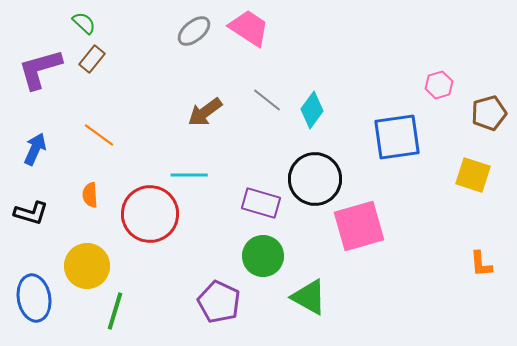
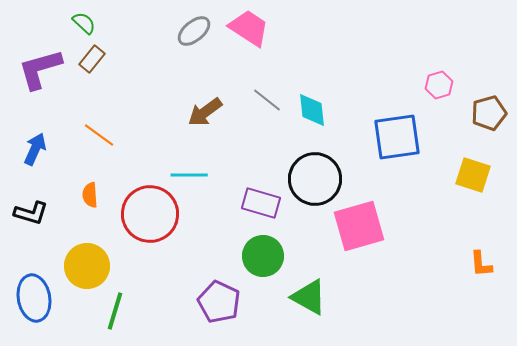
cyan diamond: rotated 42 degrees counterclockwise
